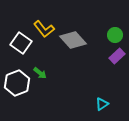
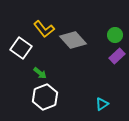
white square: moved 5 px down
white hexagon: moved 28 px right, 14 px down
